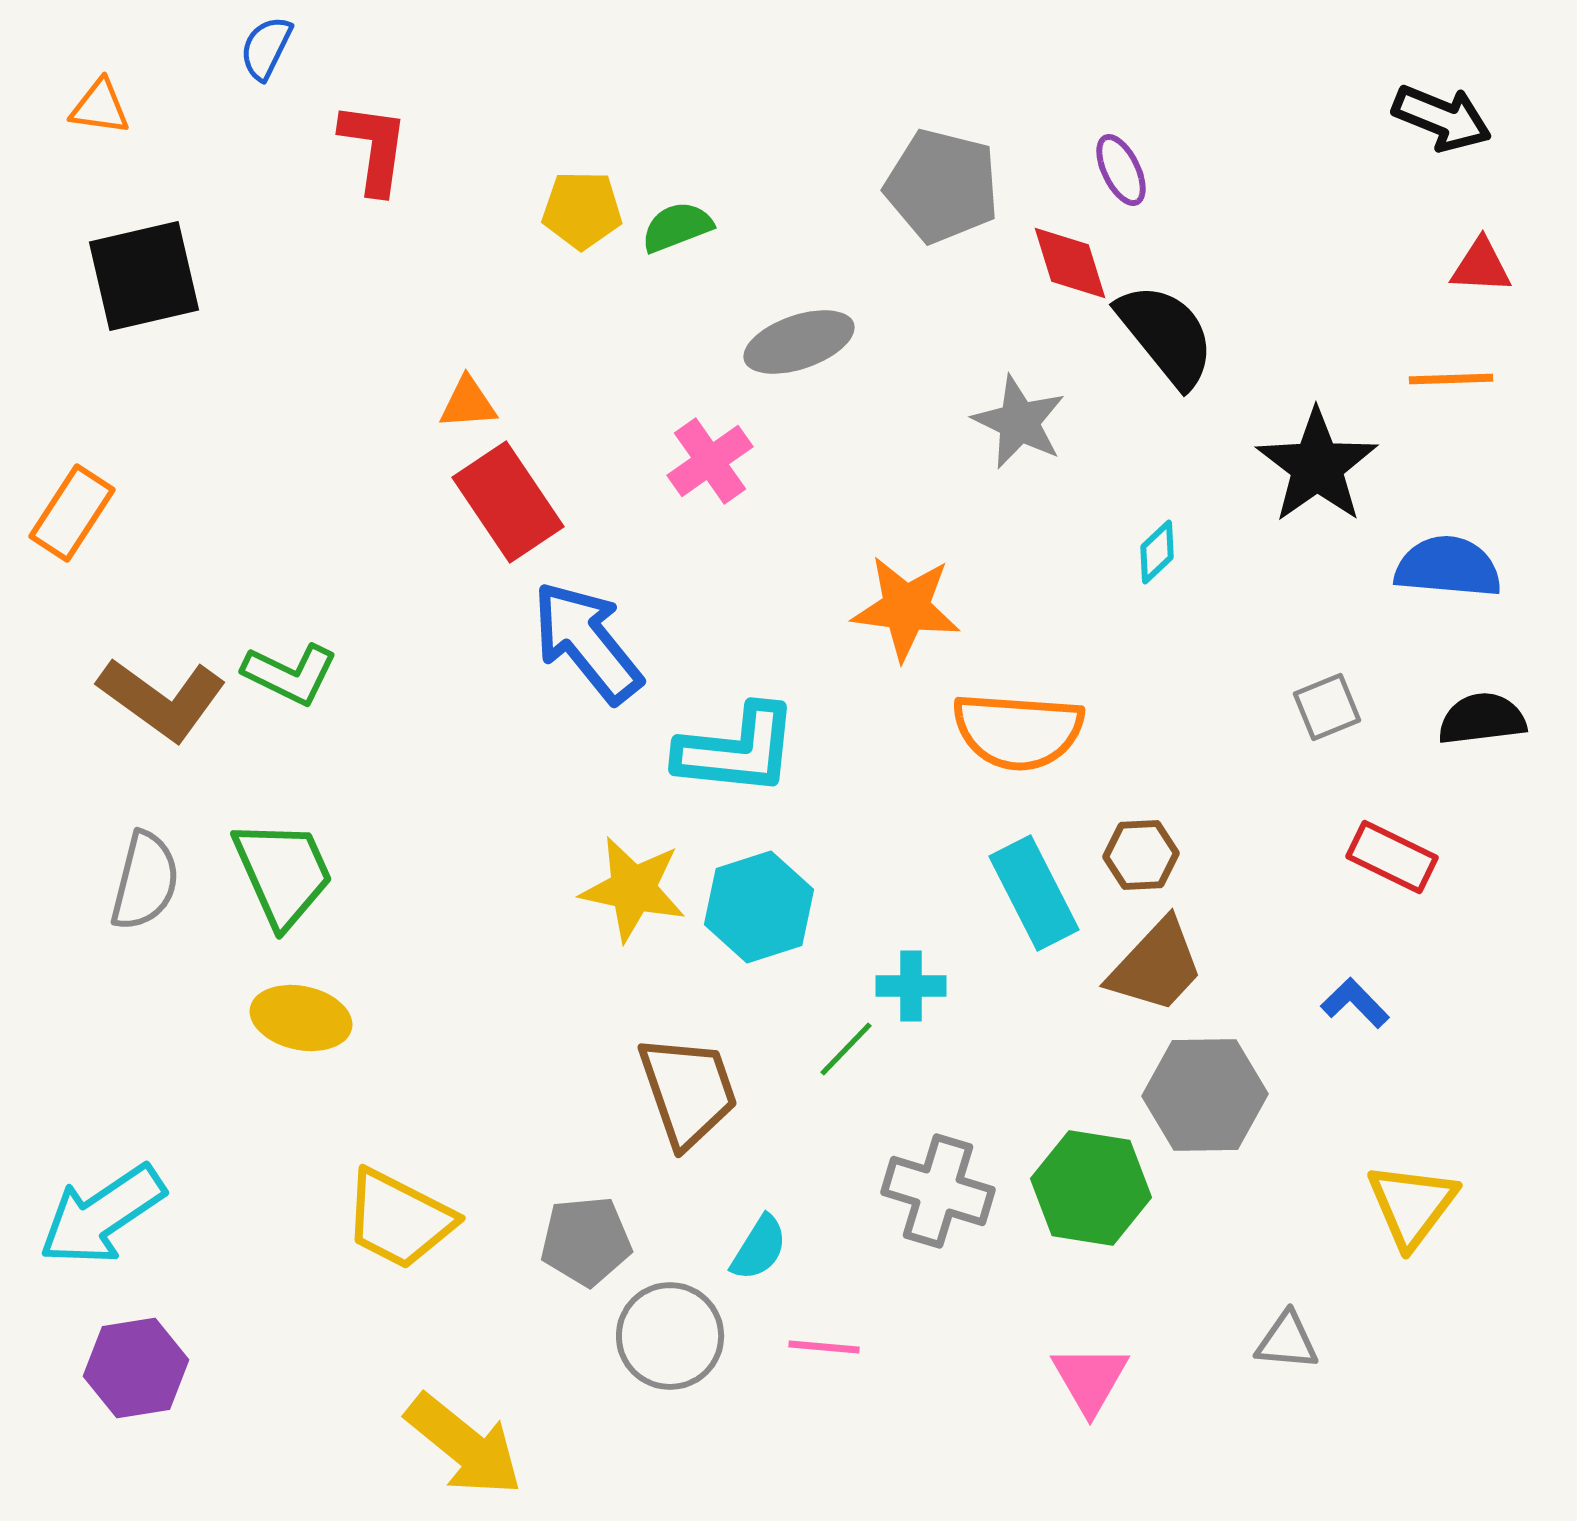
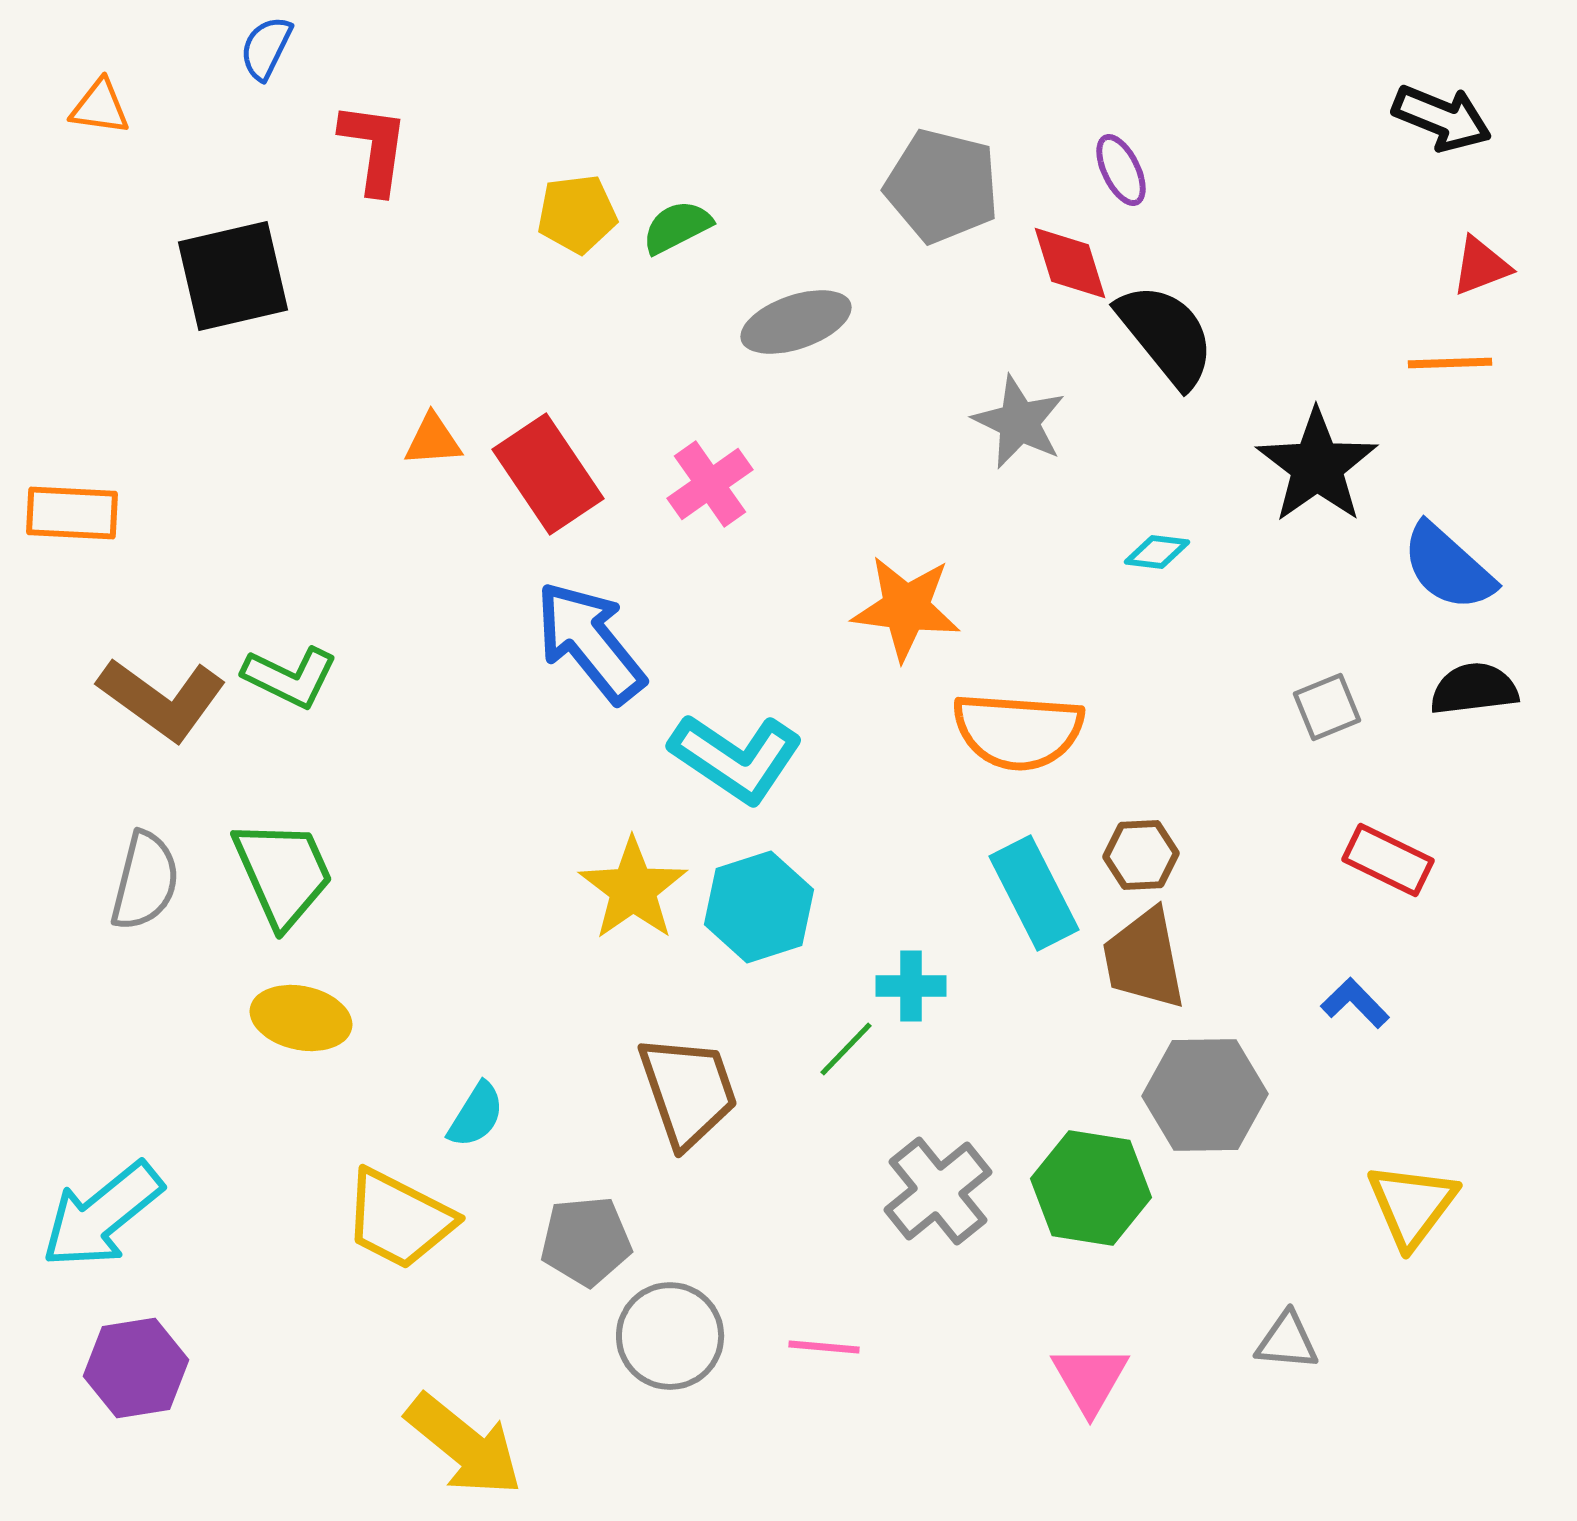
yellow pentagon at (582, 210): moved 5 px left, 4 px down; rotated 8 degrees counterclockwise
green semicircle at (677, 227): rotated 6 degrees counterclockwise
red triangle at (1481, 266): rotated 24 degrees counterclockwise
black square at (144, 276): moved 89 px right
gray ellipse at (799, 342): moved 3 px left, 20 px up
orange line at (1451, 379): moved 1 px left, 16 px up
orange triangle at (468, 403): moved 35 px left, 37 px down
pink cross at (710, 461): moved 23 px down
red rectangle at (508, 502): moved 40 px right, 28 px up
orange rectangle at (72, 513): rotated 60 degrees clockwise
cyan diamond at (1157, 552): rotated 50 degrees clockwise
blue semicircle at (1448, 567): rotated 143 degrees counterclockwise
blue arrow at (587, 642): moved 3 px right
green L-shape at (290, 674): moved 3 px down
black semicircle at (1482, 719): moved 8 px left, 30 px up
cyan L-shape at (737, 750): moved 1 px left, 8 px down; rotated 28 degrees clockwise
red rectangle at (1392, 857): moved 4 px left, 3 px down
yellow star at (633, 889): rotated 25 degrees clockwise
brown trapezoid at (1156, 966): moved 12 px left, 7 px up; rotated 126 degrees clockwise
gray cross at (938, 1191): rotated 34 degrees clockwise
cyan arrow at (102, 1215): rotated 5 degrees counterclockwise
cyan semicircle at (759, 1248): moved 283 px left, 133 px up
